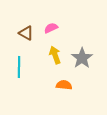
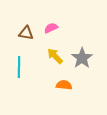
brown triangle: rotated 21 degrees counterclockwise
yellow arrow: moved 1 px down; rotated 24 degrees counterclockwise
